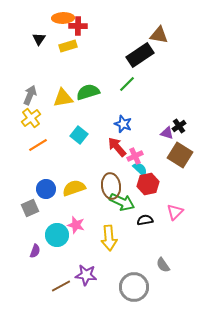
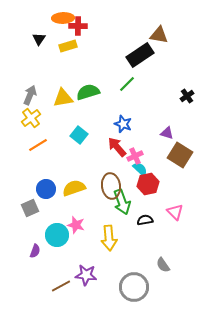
black cross: moved 8 px right, 30 px up
green arrow: rotated 45 degrees clockwise
pink triangle: rotated 30 degrees counterclockwise
